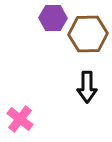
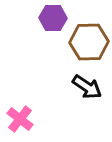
brown hexagon: moved 1 px right, 8 px down
black arrow: rotated 56 degrees counterclockwise
